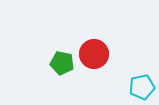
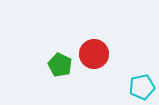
green pentagon: moved 2 px left, 2 px down; rotated 15 degrees clockwise
